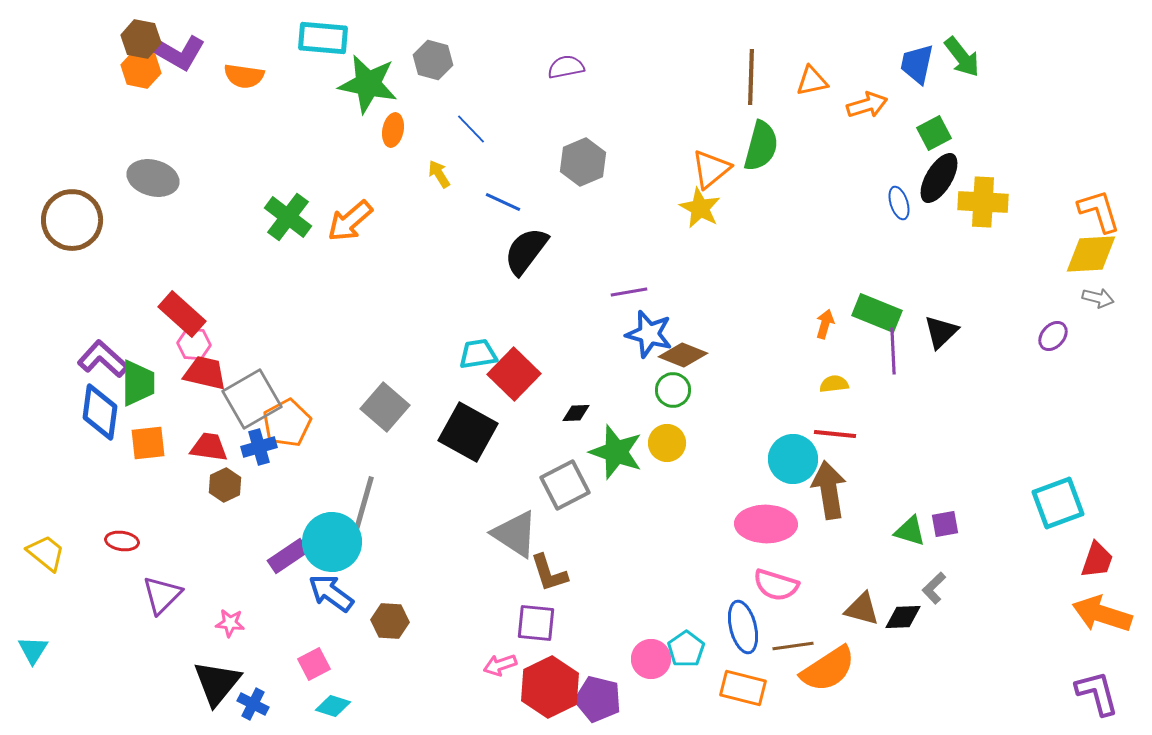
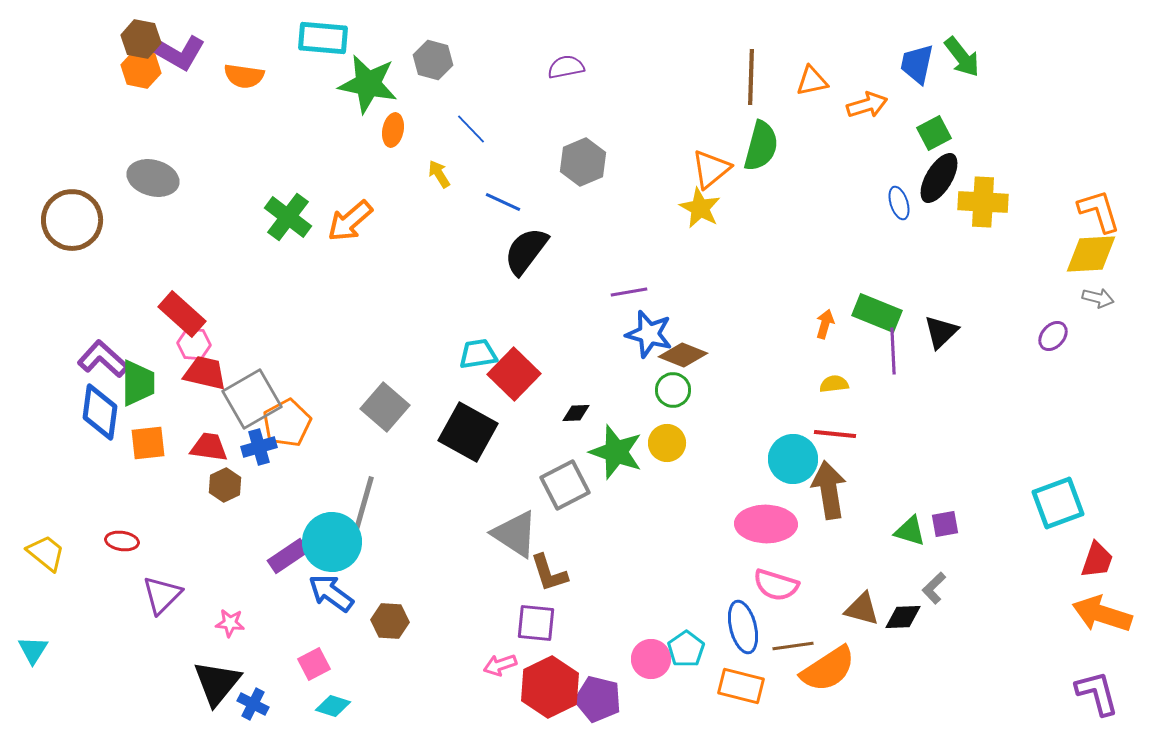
orange rectangle at (743, 688): moved 2 px left, 2 px up
